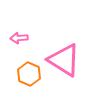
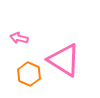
pink arrow: rotated 18 degrees clockwise
